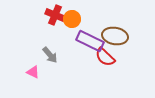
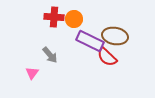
red cross: moved 1 px left, 2 px down; rotated 18 degrees counterclockwise
orange circle: moved 2 px right
red semicircle: moved 2 px right
pink triangle: moved 1 px left, 1 px down; rotated 40 degrees clockwise
